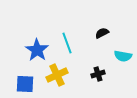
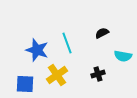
blue star: rotated 15 degrees counterclockwise
yellow cross: rotated 10 degrees counterclockwise
